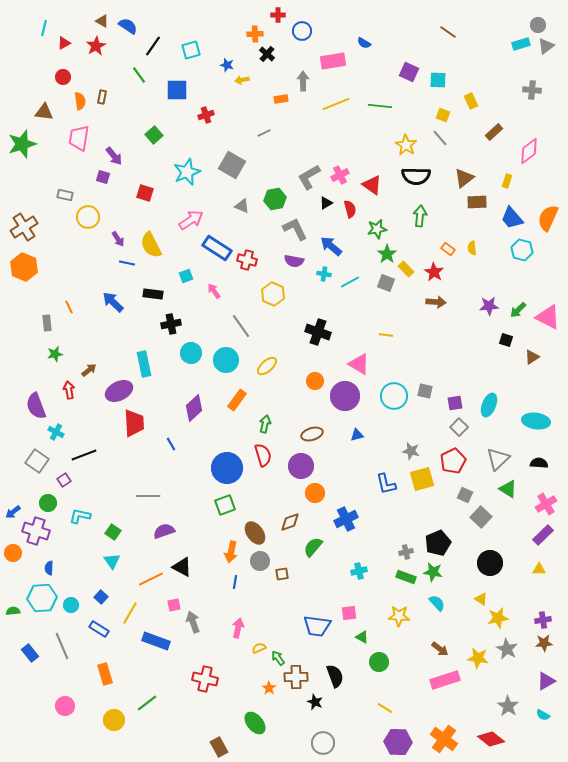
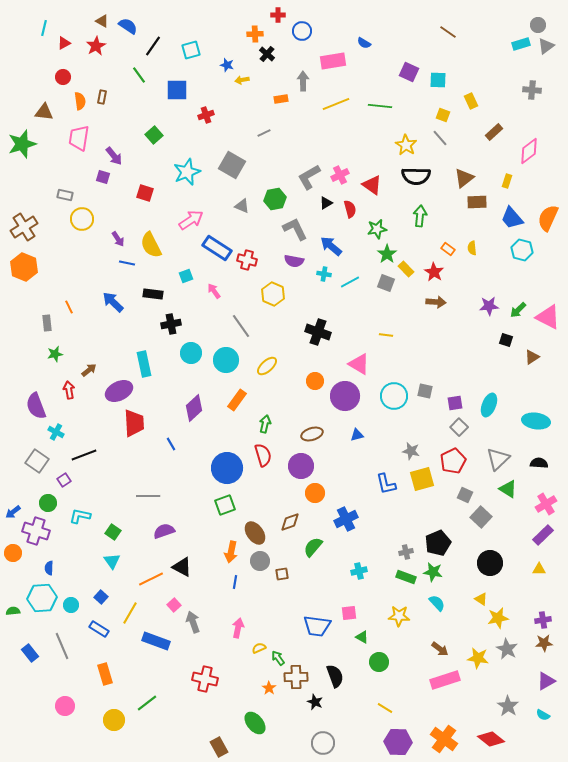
yellow circle at (88, 217): moved 6 px left, 2 px down
pink square at (174, 605): rotated 32 degrees counterclockwise
